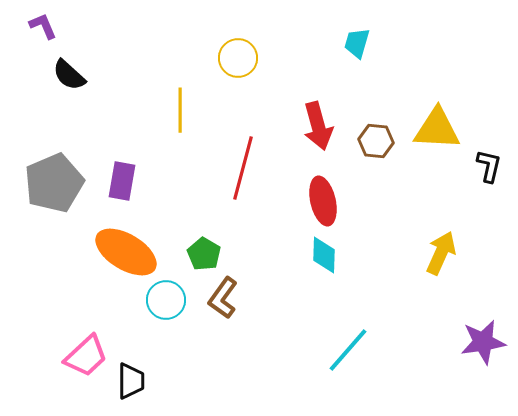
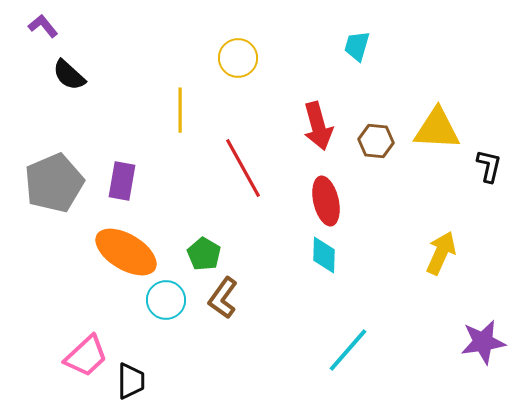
purple L-shape: rotated 16 degrees counterclockwise
cyan trapezoid: moved 3 px down
red line: rotated 44 degrees counterclockwise
red ellipse: moved 3 px right
